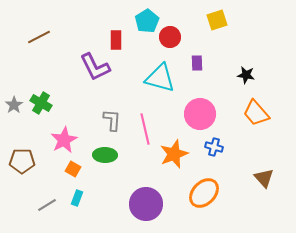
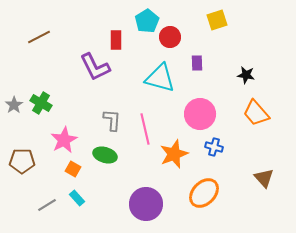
green ellipse: rotated 15 degrees clockwise
cyan rectangle: rotated 63 degrees counterclockwise
